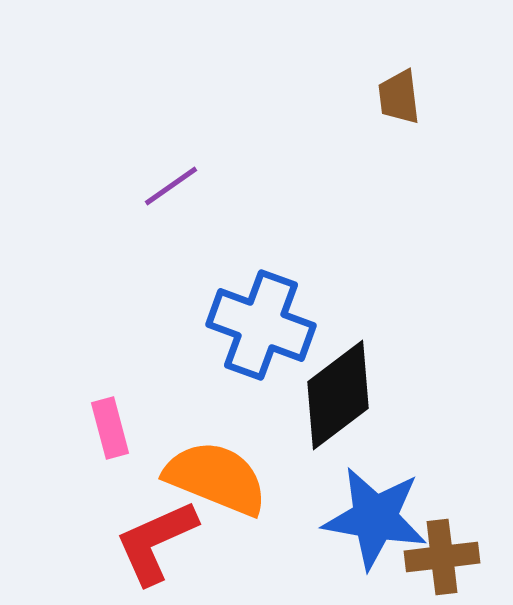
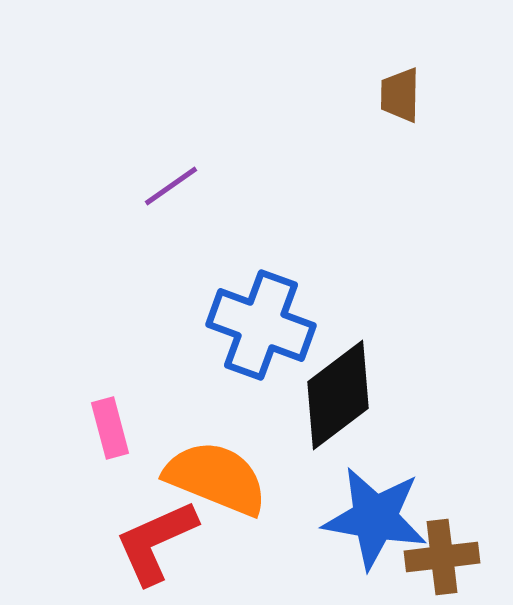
brown trapezoid: moved 1 px right, 2 px up; rotated 8 degrees clockwise
